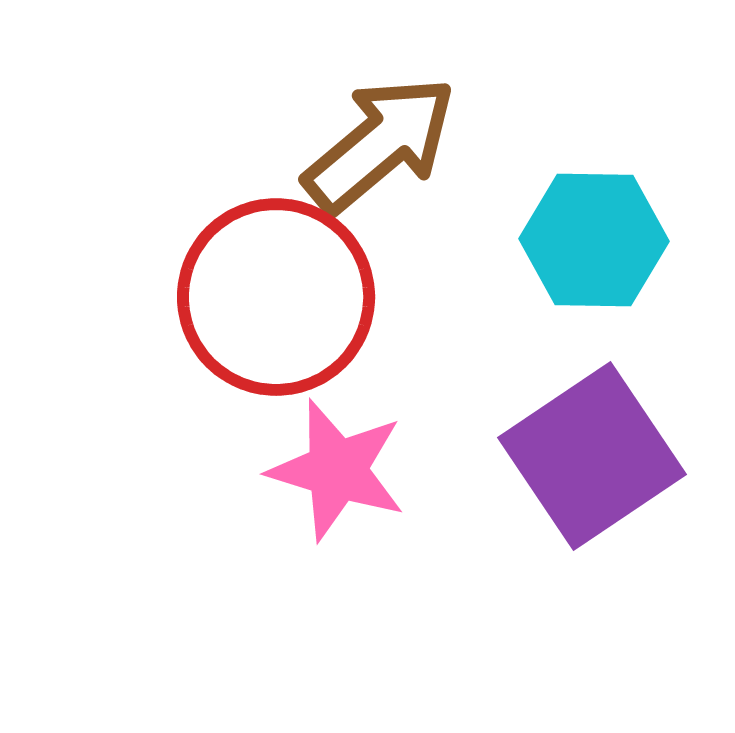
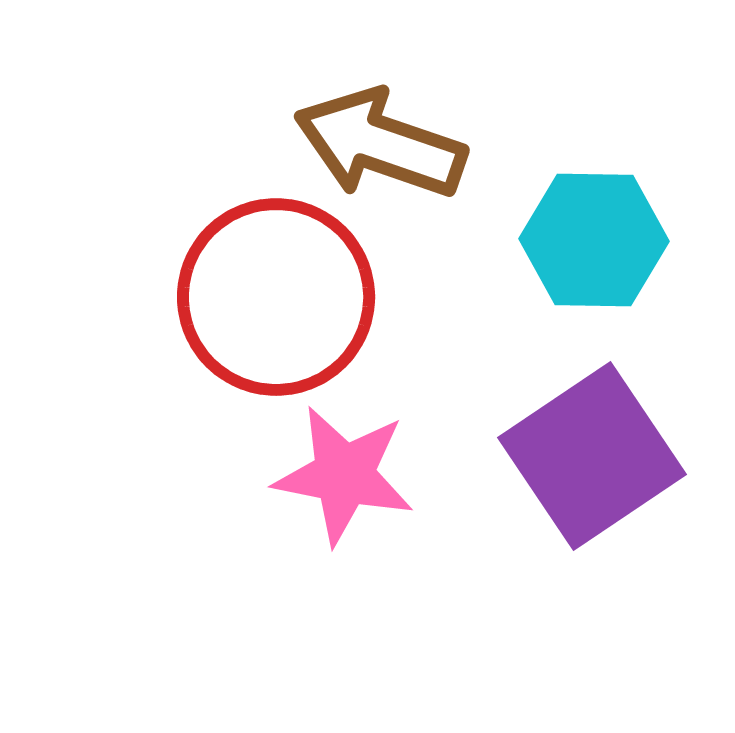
brown arrow: rotated 121 degrees counterclockwise
pink star: moved 7 px right, 5 px down; rotated 6 degrees counterclockwise
